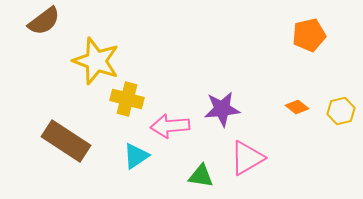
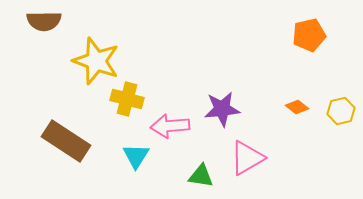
brown semicircle: rotated 36 degrees clockwise
cyan triangle: rotated 24 degrees counterclockwise
